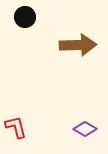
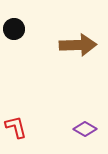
black circle: moved 11 px left, 12 px down
